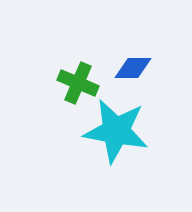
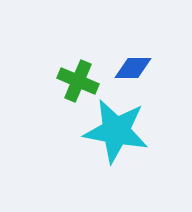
green cross: moved 2 px up
